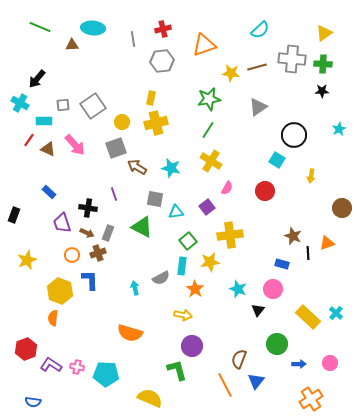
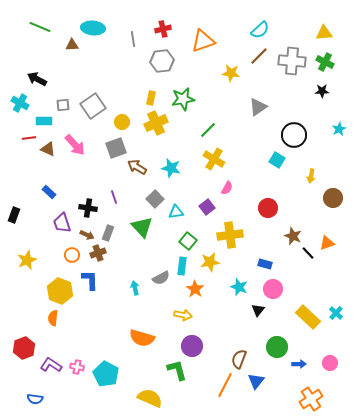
yellow triangle at (324, 33): rotated 30 degrees clockwise
orange triangle at (204, 45): moved 1 px left, 4 px up
gray cross at (292, 59): moved 2 px down
green cross at (323, 64): moved 2 px right, 2 px up; rotated 24 degrees clockwise
brown line at (257, 67): moved 2 px right, 11 px up; rotated 30 degrees counterclockwise
black arrow at (37, 79): rotated 78 degrees clockwise
green star at (209, 99): moved 26 px left
yellow cross at (156, 123): rotated 10 degrees counterclockwise
green line at (208, 130): rotated 12 degrees clockwise
red line at (29, 140): moved 2 px up; rotated 48 degrees clockwise
yellow cross at (211, 161): moved 3 px right, 2 px up
red circle at (265, 191): moved 3 px right, 17 px down
purple line at (114, 194): moved 3 px down
gray square at (155, 199): rotated 36 degrees clockwise
brown circle at (342, 208): moved 9 px left, 10 px up
green triangle at (142, 227): rotated 20 degrees clockwise
brown arrow at (87, 233): moved 2 px down
green square at (188, 241): rotated 12 degrees counterclockwise
black line at (308, 253): rotated 40 degrees counterclockwise
blue rectangle at (282, 264): moved 17 px left
cyan star at (238, 289): moved 1 px right, 2 px up
orange semicircle at (130, 333): moved 12 px right, 5 px down
green circle at (277, 344): moved 3 px down
red hexagon at (26, 349): moved 2 px left, 1 px up
cyan pentagon at (106, 374): rotated 25 degrees clockwise
orange line at (225, 385): rotated 55 degrees clockwise
blue semicircle at (33, 402): moved 2 px right, 3 px up
